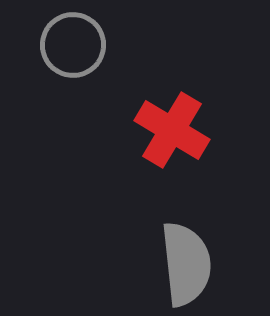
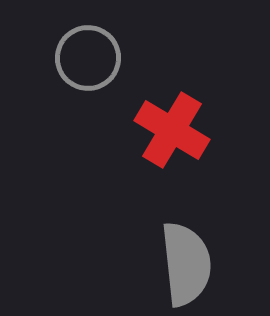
gray circle: moved 15 px right, 13 px down
